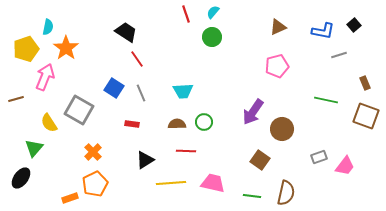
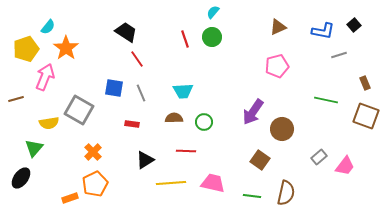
red line at (186, 14): moved 1 px left, 25 px down
cyan semicircle at (48, 27): rotated 28 degrees clockwise
blue square at (114, 88): rotated 24 degrees counterclockwise
yellow semicircle at (49, 123): rotated 66 degrees counterclockwise
brown semicircle at (177, 124): moved 3 px left, 6 px up
gray rectangle at (319, 157): rotated 21 degrees counterclockwise
